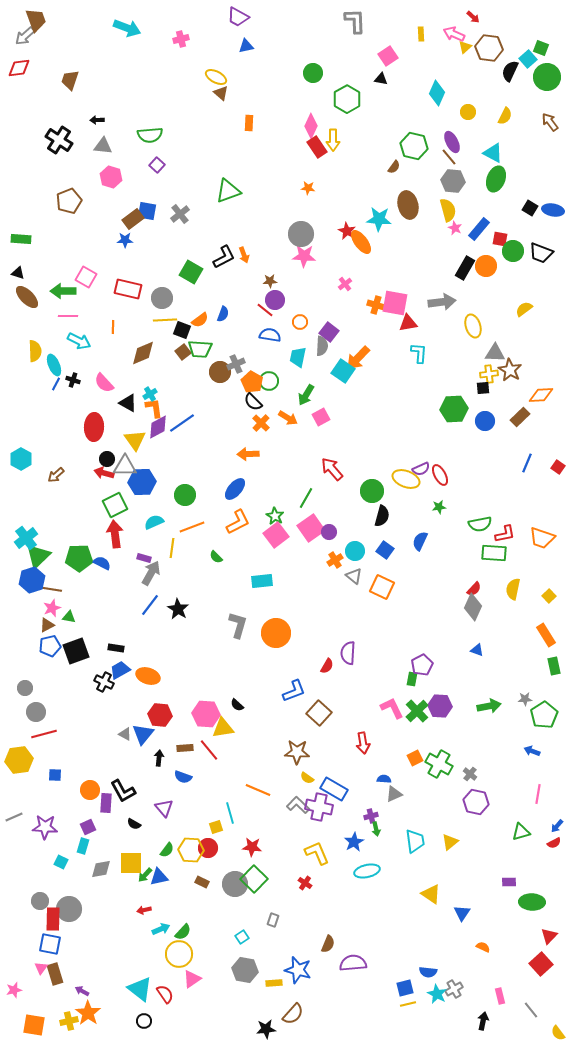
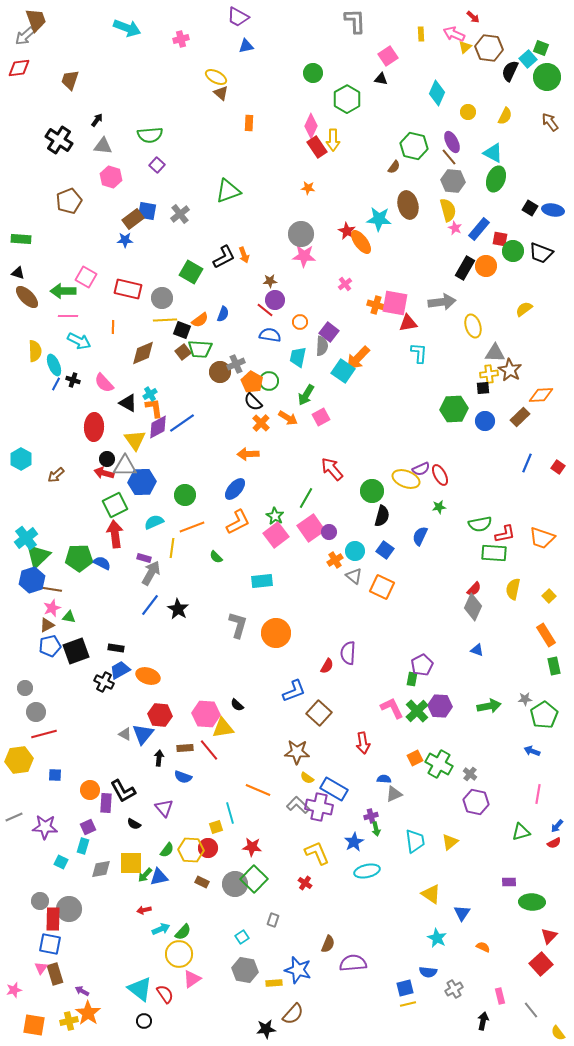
black arrow at (97, 120): rotated 128 degrees clockwise
blue semicircle at (420, 541): moved 5 px up
cyan star at (437, 994): moved 56 px up
